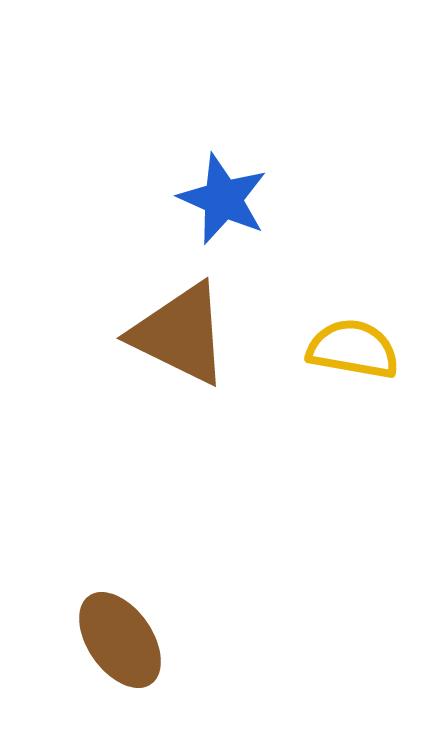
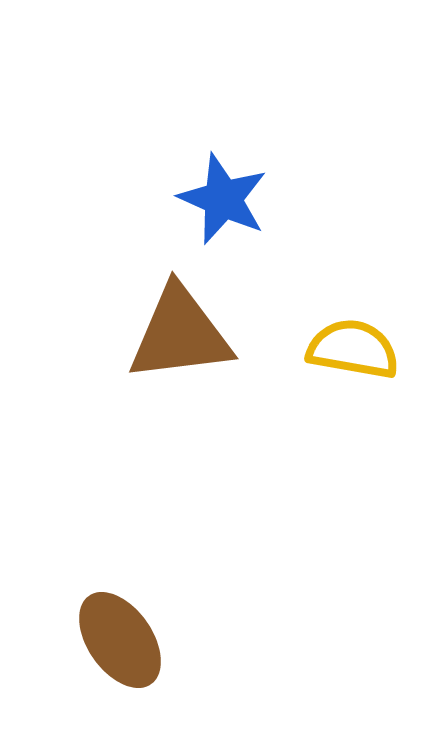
brown triangle: rotated 33 degrees counterclockwise
